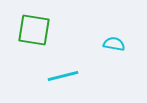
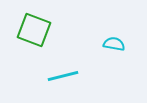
green square: rotated 12 degrees clockwise
